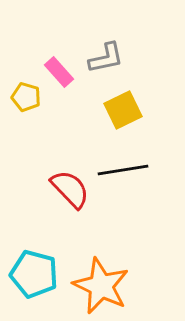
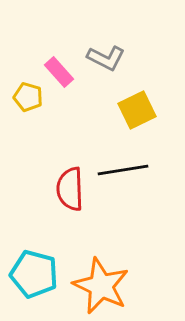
gray L-shape: rotated 39 degrees clockwise
yellow pentagon: moved 2 px right
yellow square: moved 14 px right
red semicircle: rotated 138 degrees counterclockwise
